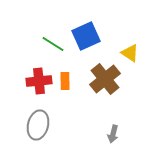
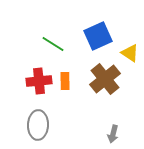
blue square: moved 12 px right
gray ellipse: rotated 12 degrees counterclockwise
